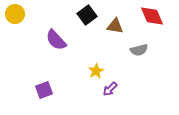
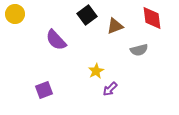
red diamond: moved 2 px down; rotated 15 degrees clockwise
brown triangle: rotated 30 degrees counterclockwise
